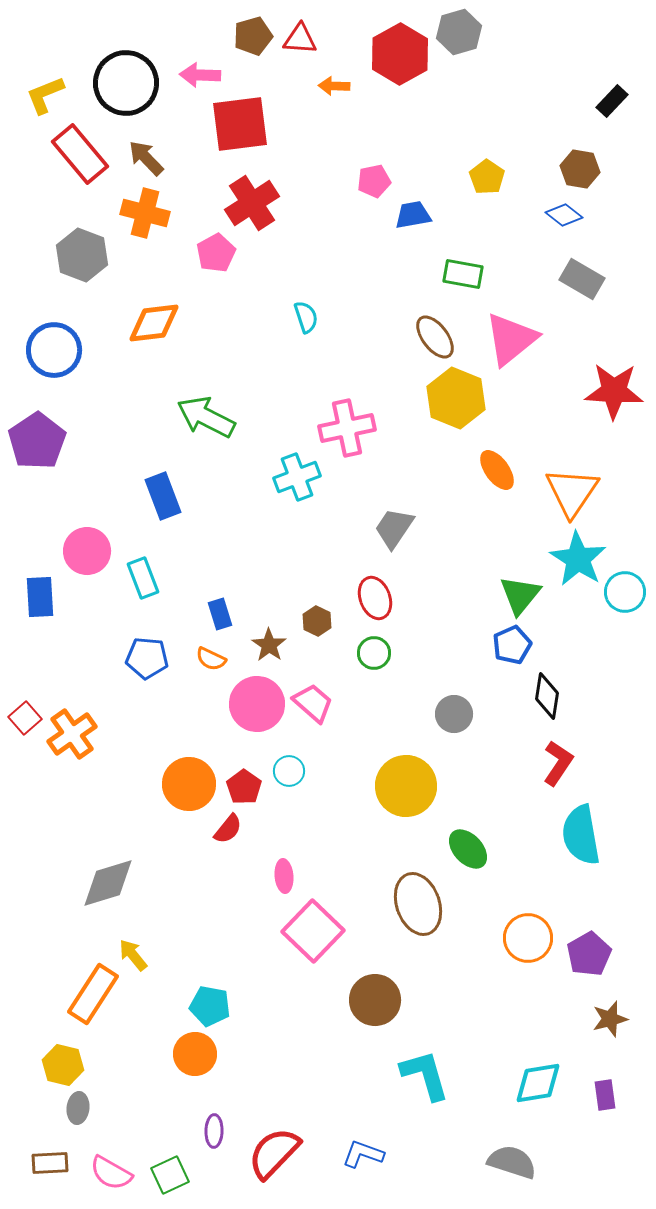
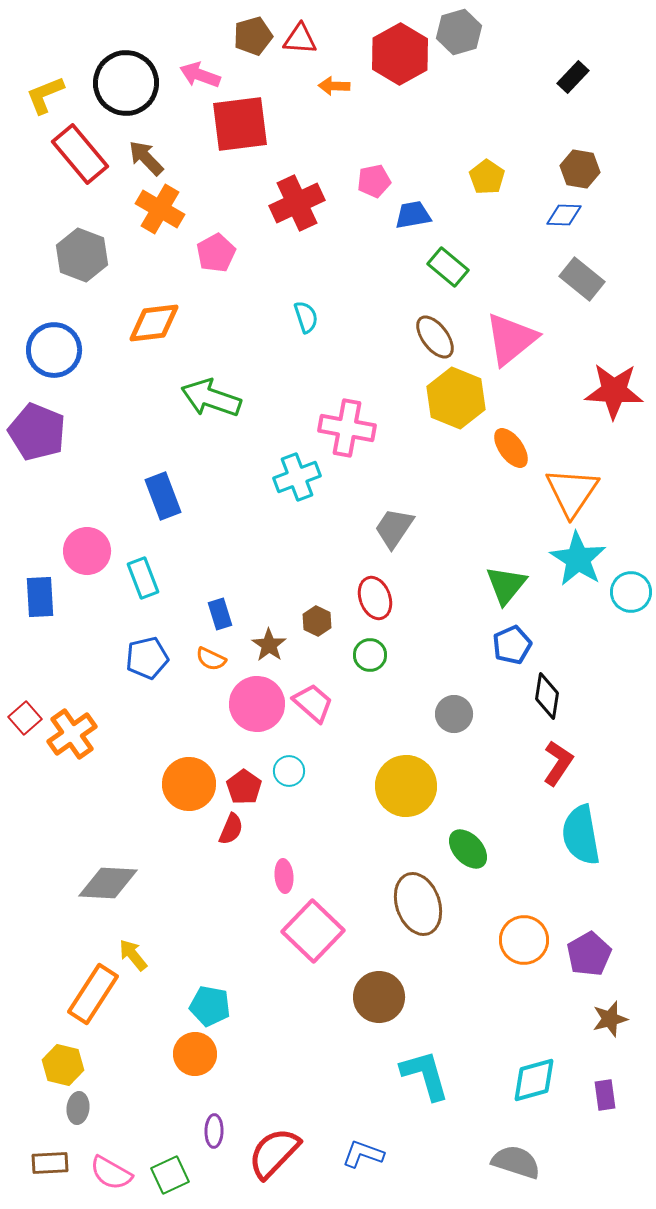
pink arrow at (200, 75): rotated 18 degrees clockwise
black rectangle at (612, 101): moved 39 px left, 24 px up
red cross at (252, 203): moved 45 px right; rotated 8 degrees clockwise
orange cross at (145, 213): moved 15 px right, 4 px up; rotated 15 degrees clockwise
blue diamond at (564, 215): rotated 36 degrees counterclockwise
green rectangle at (463, 274): moved 15 px left, 7 px up; rotated 30 degrees clockwise
gray rectangle at (582, 279): rotated 9 degrees clockwise
green arrow at (206, 417): moved 5 px right, 19 px up; rotated 8 degrees counterclockwise
pink cross at (347, 428): rotated 22 degrees clockwise
purple pentagon at (37, 441): moved 9 px up; rotated 16 degrees counterclockwise
orange ellipse at (497, 470): moved 14 px right, 22 px up
cyan circle at (625, 592): moved 6 px right
green triangle at (520, 595): moved 14 px left, 10 px up
green circle at (374, 653): moved 4 px left, 2 px down
blue pentagon at (147, 658): rotated 18 degrees counterclockwise
red semicircle at (228, 829): moved 3 px right; rotated 16 degrees counterclockwise
gray diamond at (108, 883): rotated 20 degrees clockwise
orange circle at (528, 938): moved 4 px left, 2 px down
brown circle at (375, 1000): moved 4 px right, 3 px up
cyan diamond at (538, 1083): moved 4 px left, 3 px up; rotated 6 degrees counterclockwise
gray semicircle at (512, 1162): moved 4 px right
